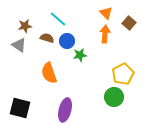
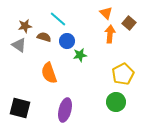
orange arrow: moved 5 px right
brown semicircle: moved 3 px left, 1 px up
green circle: moved 2 px right, 5 px down
